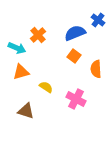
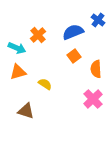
blue semicircle: moved 2 px left, 1 px up
orange square: rotated 16 degrees clockwise
orange triangle: moved 3 px left
yellow semicircle: moved 1 px left, 3 px up
pink cross: moved 17 px right; rotated 18 degrees clockwise
